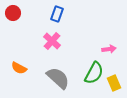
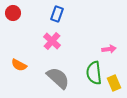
orange semicircle: moved 3 px up
green semicircle: rotated 145 degrees clockwise
